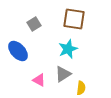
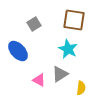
brown square: moved 1 px down
cyan star: rotated 24 degrees counterclockwise
gray triangle: moved 3 px left
